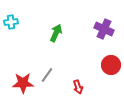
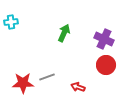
purple cross: moved 10 px down
green arrow: moved 8 px right
red circle: moved 5 px left
gray line: moved 2 px down; rotated 35 degrees clockwise
red arrow: rotated 128 degrees clockwise
